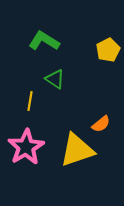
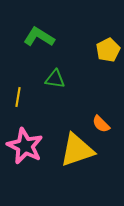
green L-shape: moved 5 px left, 4 px up
green triangle: rotated 25 degrees counterclockwise
yellow line: moved 12 px left, 4 px up
orange semicircle: rotated 84 degrees clockwise
pink star: moved 1 px left, 1 px up; rotated 15 degrees counterclockwise
